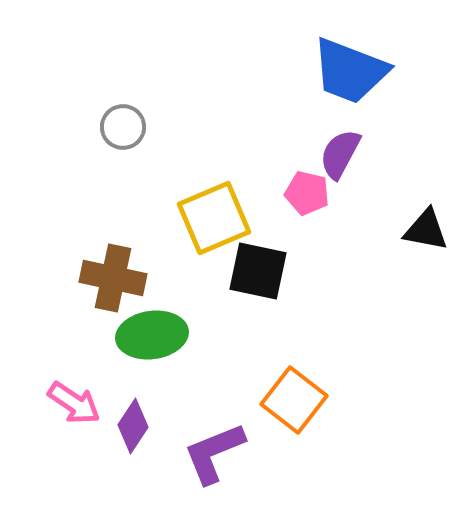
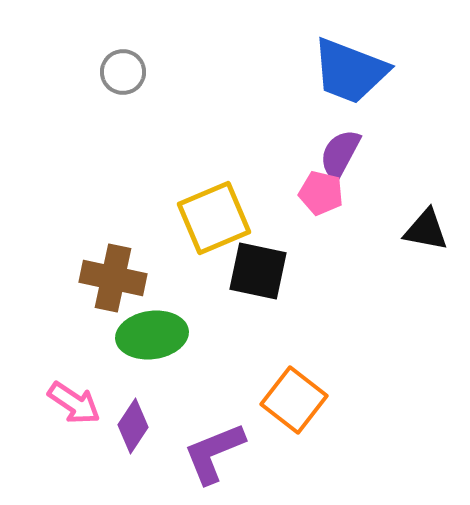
gray circle: moved 55 px up
pink pentagon: moved 14 px right
